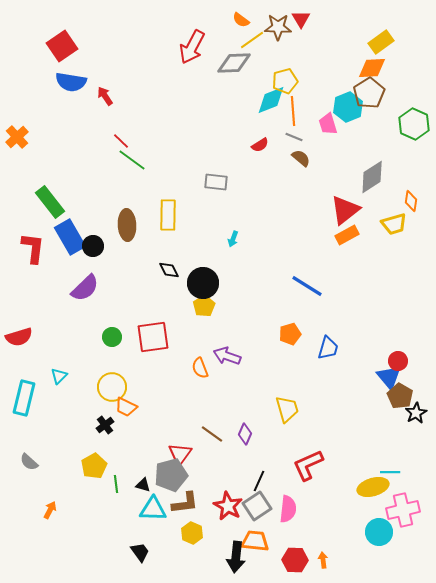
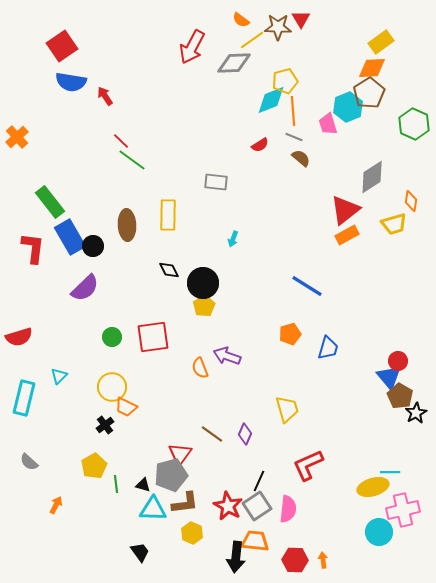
orange arrow at (50, 510): moved 6 px right, 5 px up
